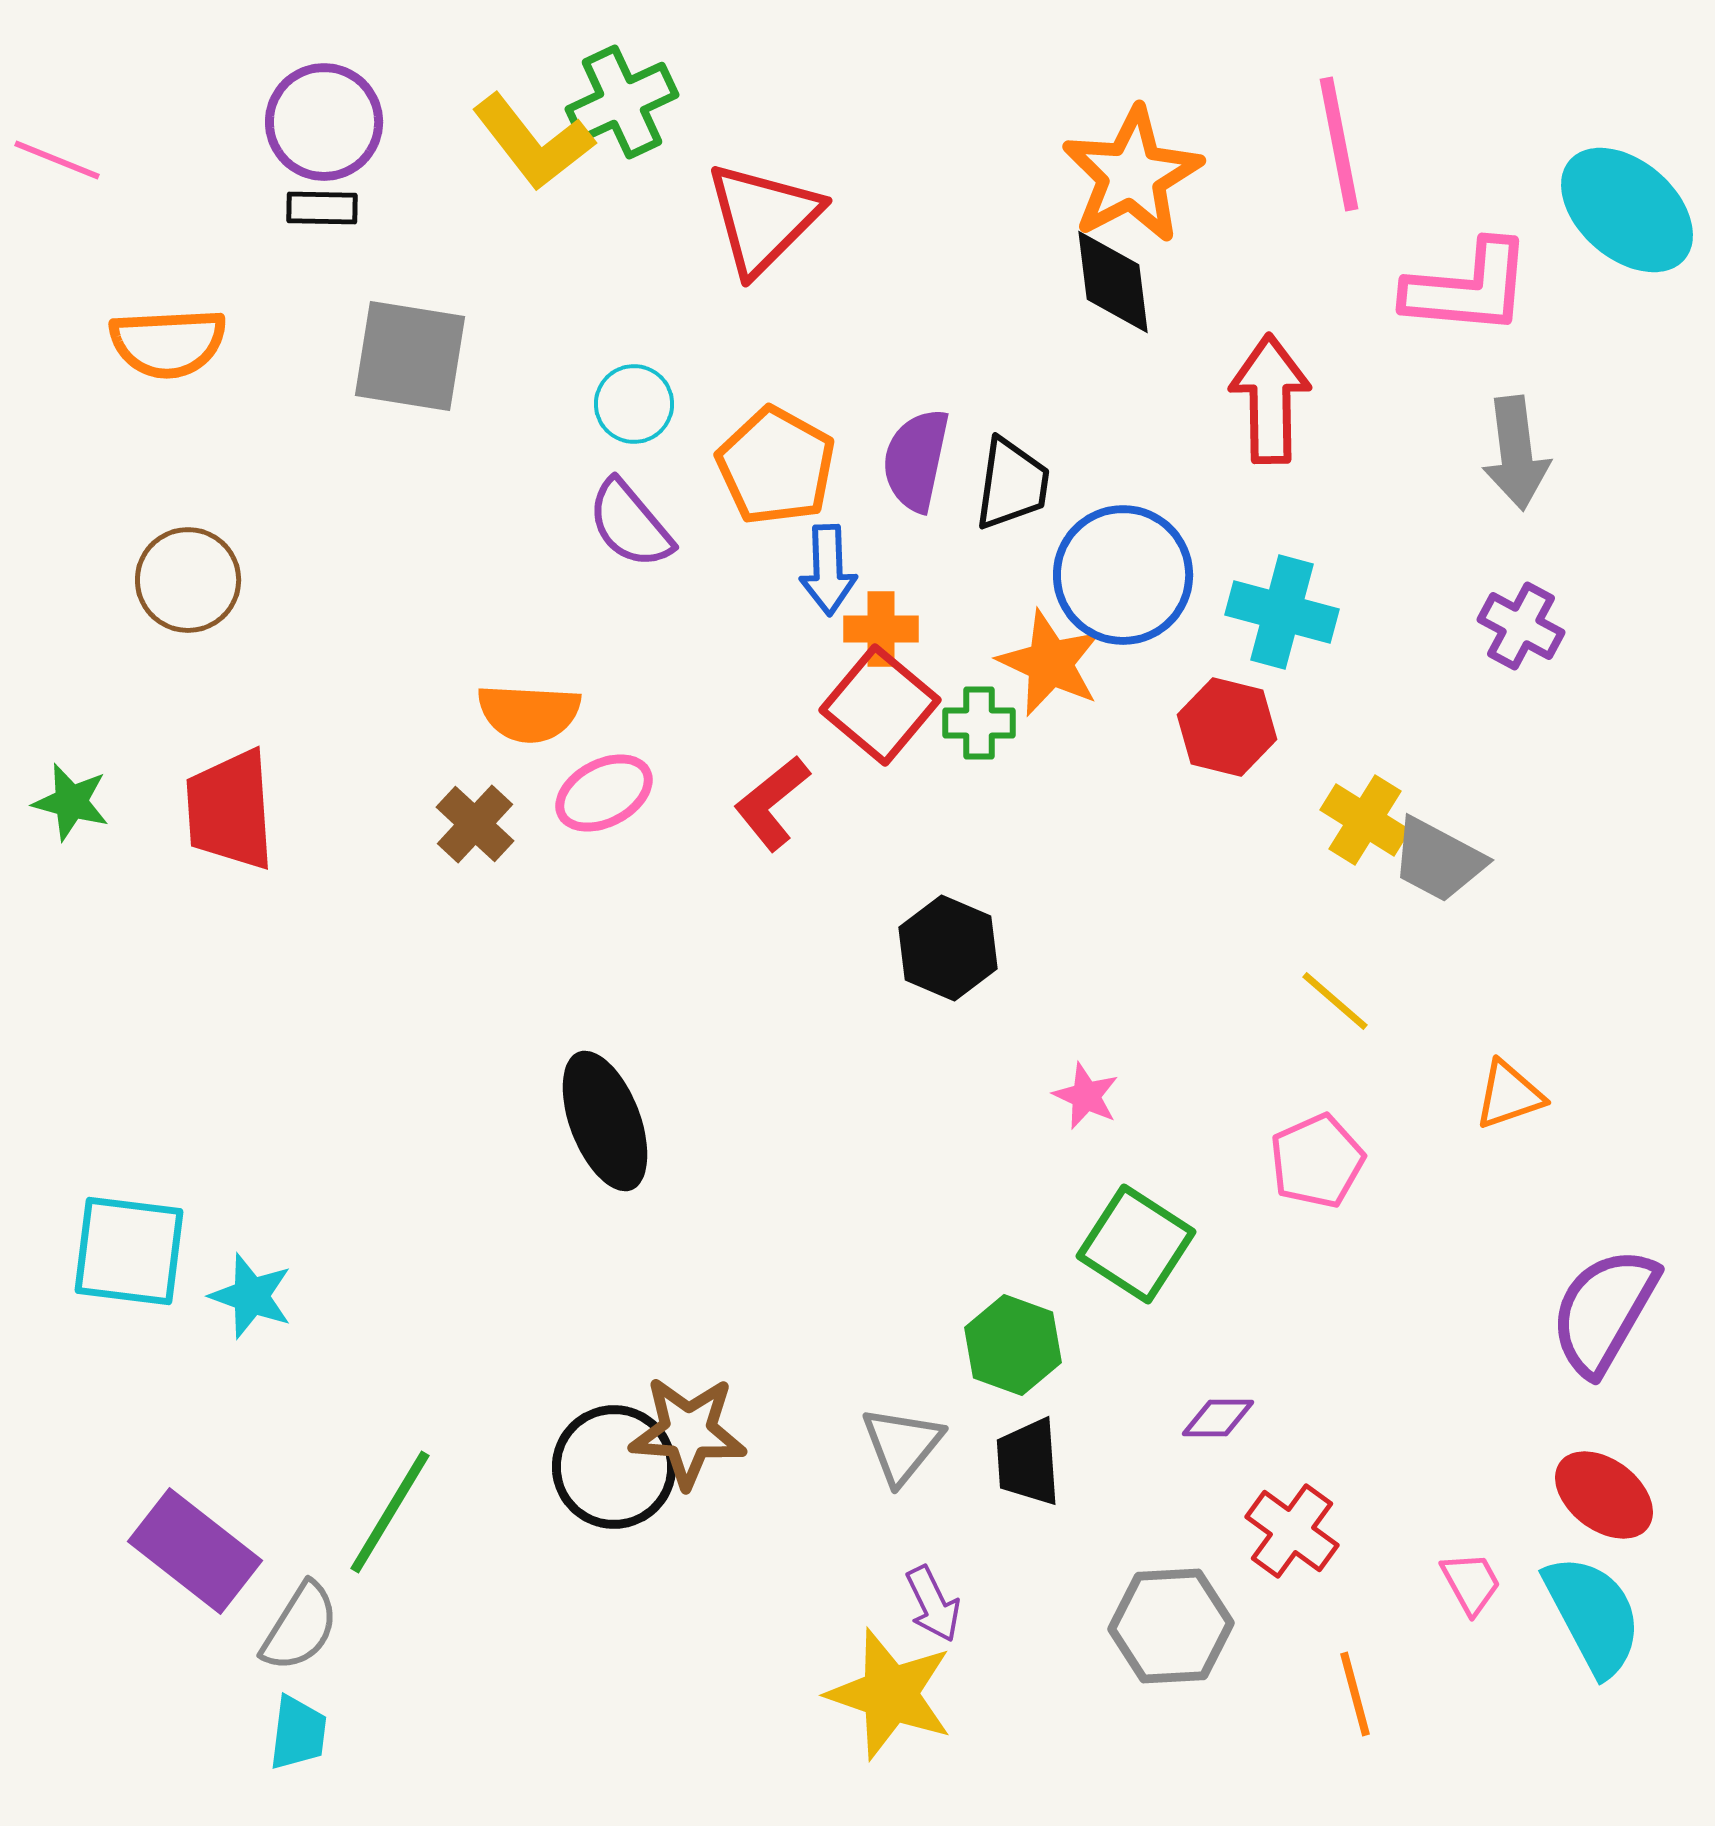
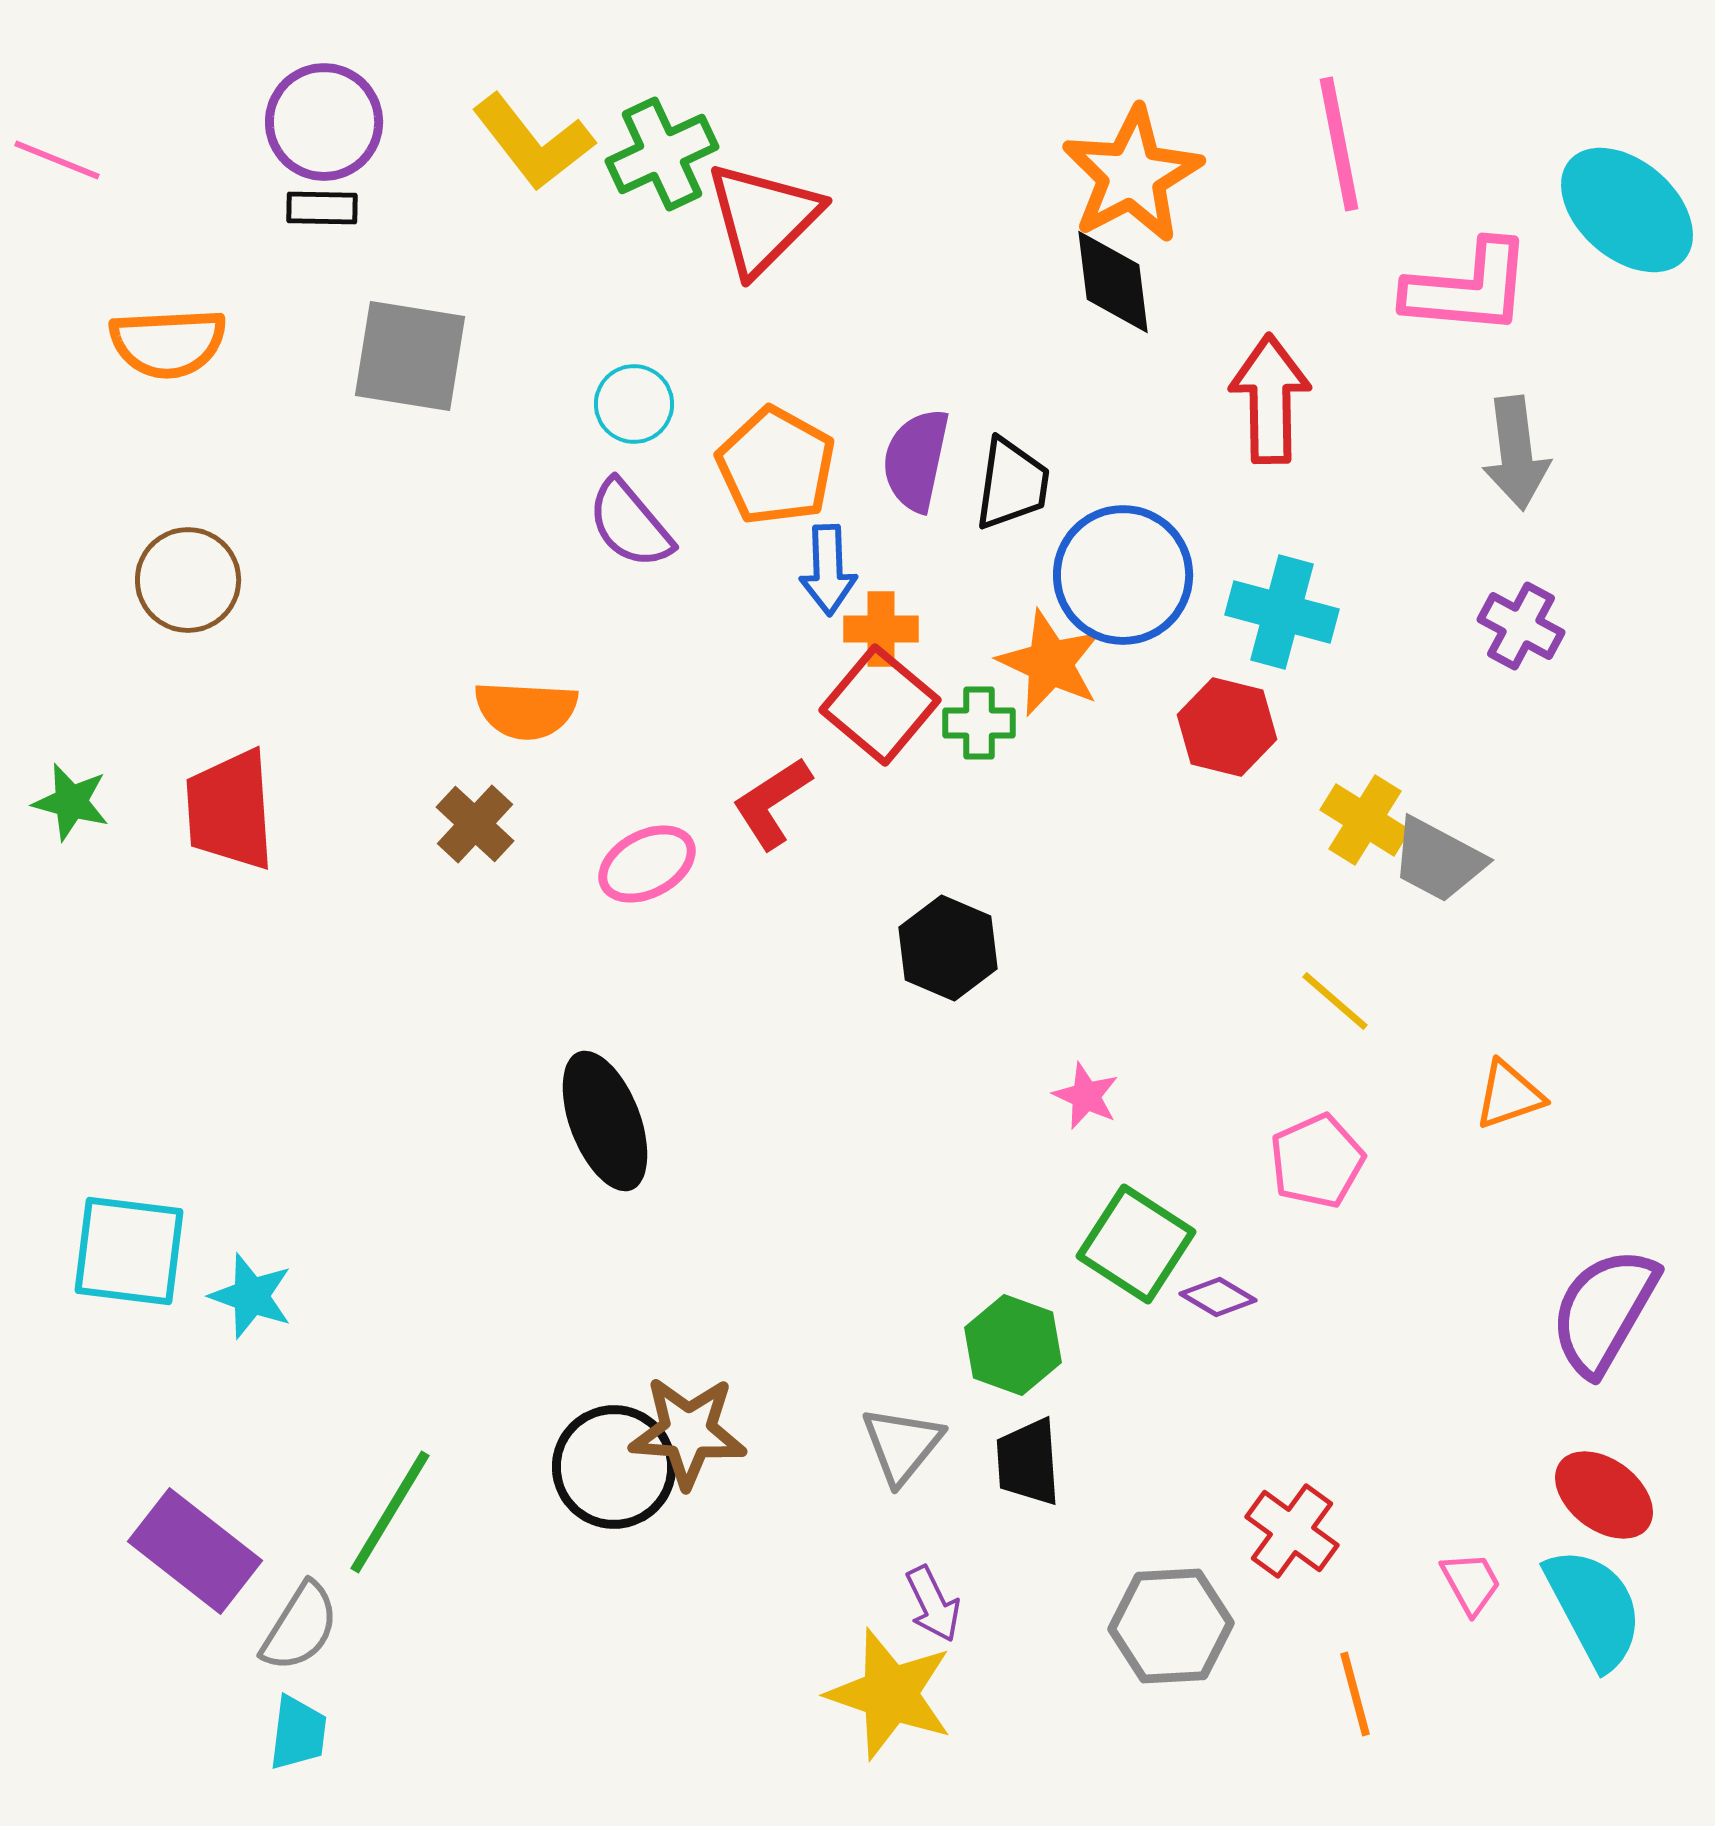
green cross at (622, 102): moved 40 px right, 52 px down
orange semicircle at (529, 713): moved 3 px left, 3 px up
pink ellipse at (604, 793): moved 43 px right, 71 px down
red L-shape at (772, 803): rotated 6 degrees clockwise
purple diamond at (1218, 1418): moved 121 px up; rotated 30 degrees clockwise
cyan semicircle at (1593, 1615): moved 1 px right, 7 px up
